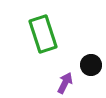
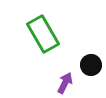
green rectangle: rotated 12 degrees counterclockwise
